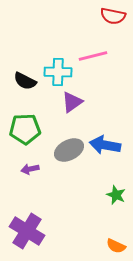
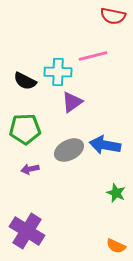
green star: moved 2 px up
